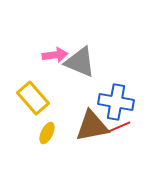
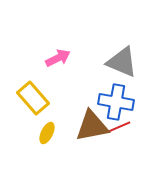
pink arrow: moved 3 px right, 3 px down; rotated 20 degrees counterclockwise
gray triangle: moved 42 px right
